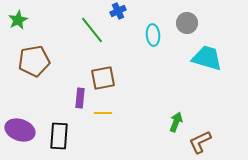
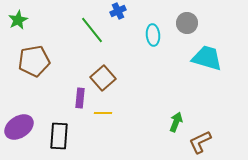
brown square: rotated 30 degrees counterclockwise
purple ellipse: moved 1 px left, 3 px up; rotated 52 degrees counterclockwise
